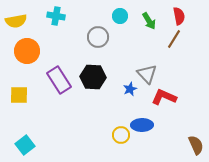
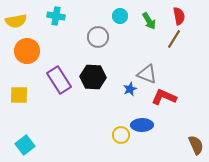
gray triangle: rotated 25 degrees counterclockwise
